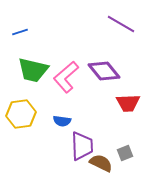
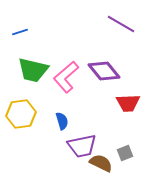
blue semicircle: rotated 114 degrees counterclockwise
purple trapezoid: rotated 80 degrees clockwise
